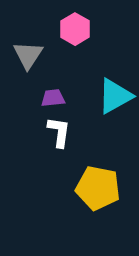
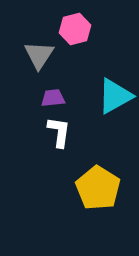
pink hexagon: rotated 16 degrees clockwise
gray triangle: moved 11 px right
yellow pentagon: rotated 21 degrees clockwise
